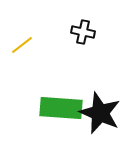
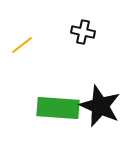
green rectangle: moved 3 px left
black star: moved 7 px up
